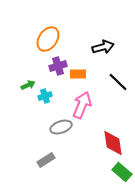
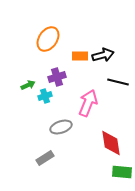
black arrow: moved 8 px down
purple cross: moved 1 px left, 11 px down
orange rectangle: moved 2 px right, 18 px up
black line: rotated 30 degrees counterclockwise
pink arrow: moved 6 px right, 2 px up
red diamond: moved 2 px left
gray rectangle: moved 1 px left, 2 px up
green rectangle: rotated 36 degrees counterclockwise
